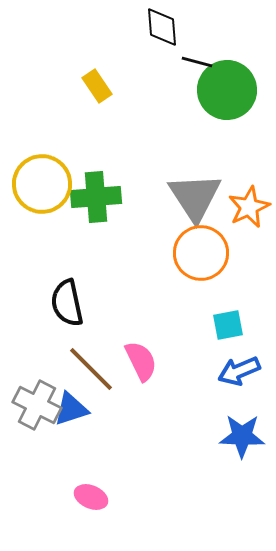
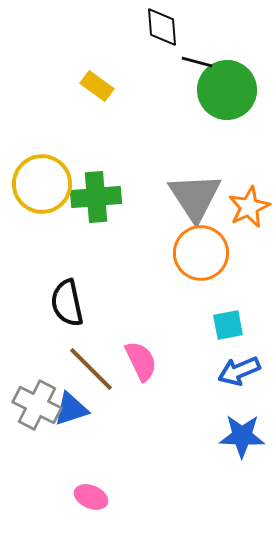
yellow rectangle: rotated 20 degrees counterclockwise
